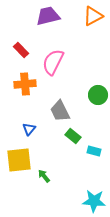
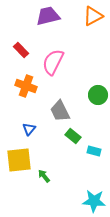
orange cross: moved 1 px right, 2 px down; rotated 25 degrees clockwise
